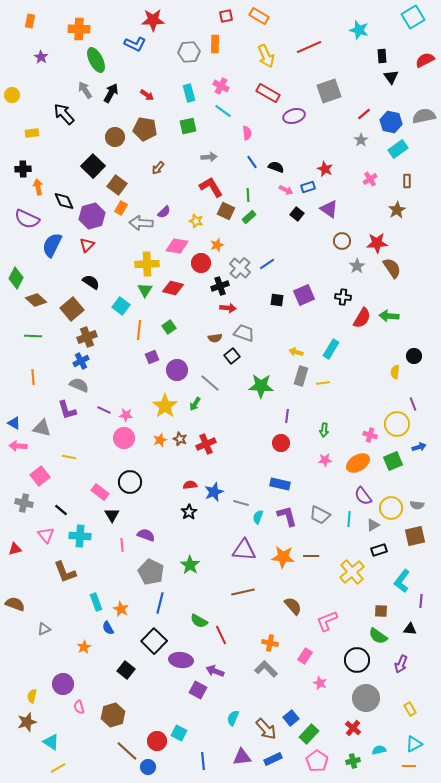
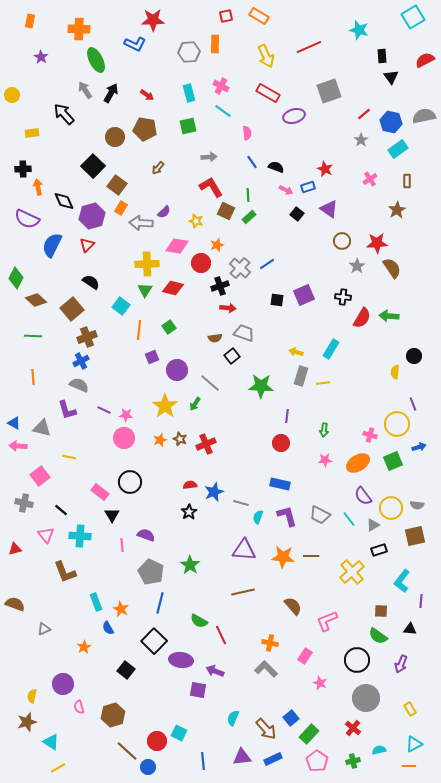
cyan line at (349, 519): rotated 42 degrees counterclockwise
purple square at (198, 690): rotated 18 degrees counterclockwise
